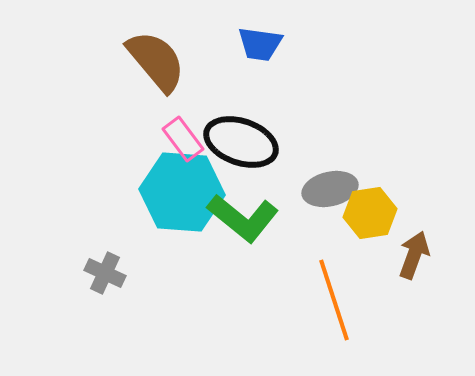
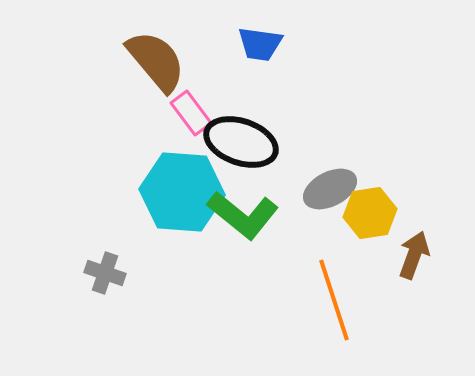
pink rectangle: moved 8 px right, 26 px up
gray ellipse: rotated 14 degrees counterclockwise
green L-shape: moved 3 px up
gray cross: rotated 6 degrees counterclockwise
